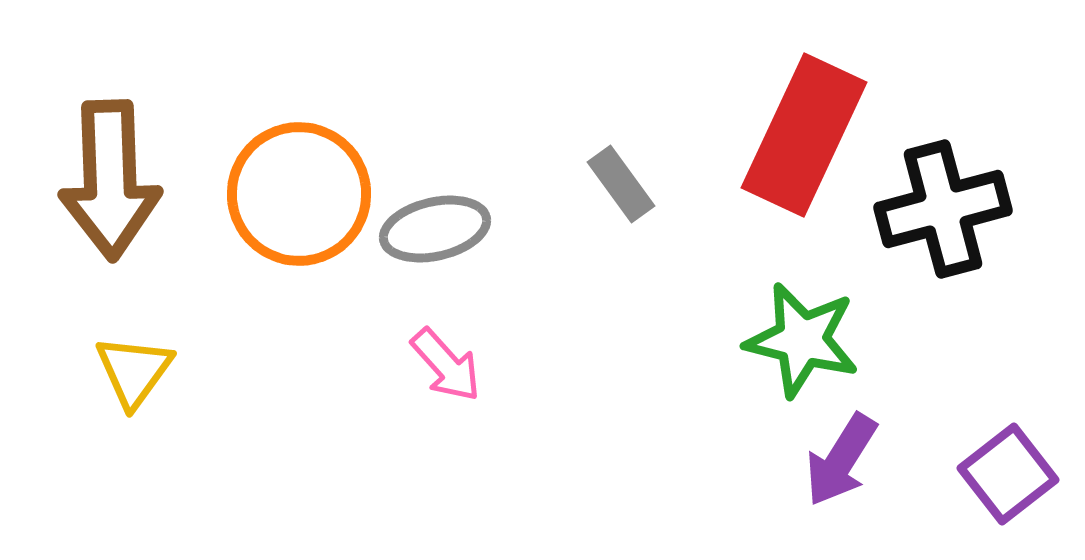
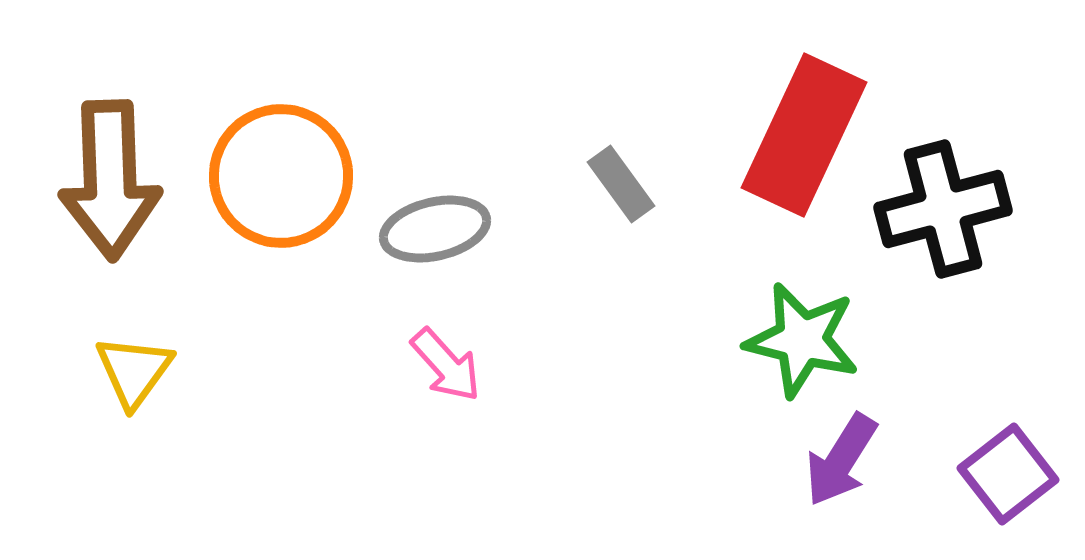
orange circle: moved 18 px left, 18 px up
